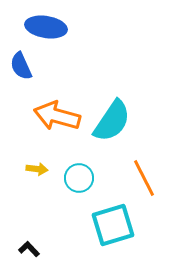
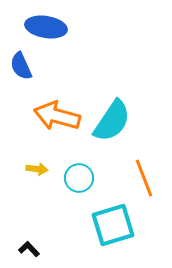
orange line: rotated 6 degrees clockwise
